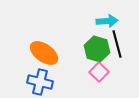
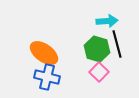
blue cross: moved 7 px right, 5 px up
